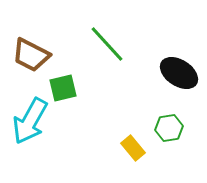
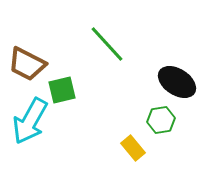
brown trapezoid: moved 4 px left, 9 px down
black ellipse: moved 2 px left, 9 px down
green square: moved 1 px left, 2 px down
green hexagon: moved 8 px left, 8 px up
